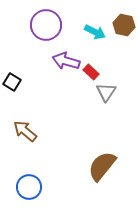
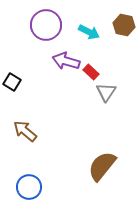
cyan arrow: moved 6 px left
